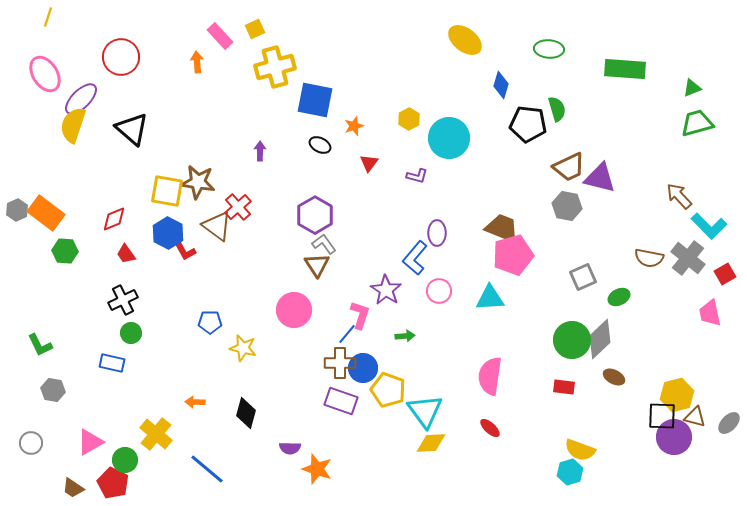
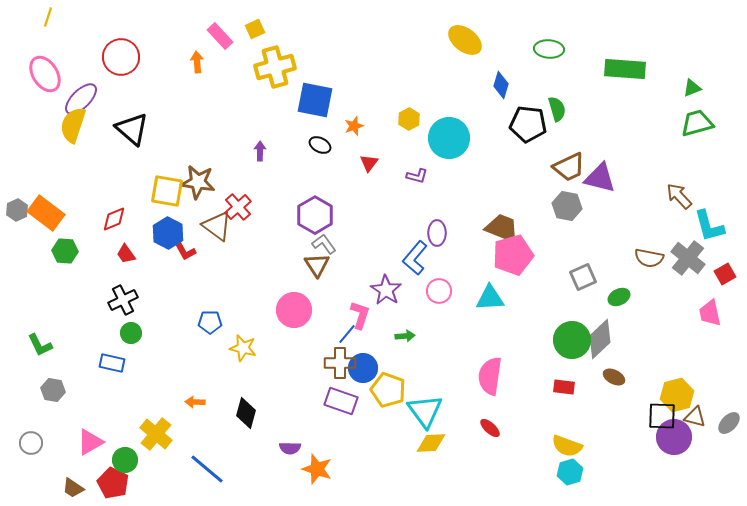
cyan L-shape at (709, 226): rotated 30 degrees clockwise
yellow semicircle at (580, 450): moved 13 px left, 4 px up
